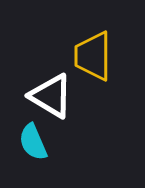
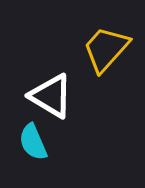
yellow trapezoid: moved 13 px right, 7 px up; rotated 42 degrees clockwise
